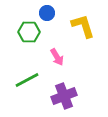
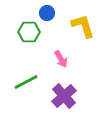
pink arrow: moved 4 px right, 2 px down
green line: moved 1 px left, 2 px down
purple cross: rotated 20 degrees counterclockwise
